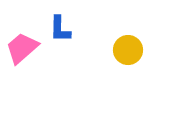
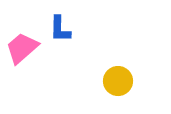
yellow circle: moved 10 px left, 31 px down
